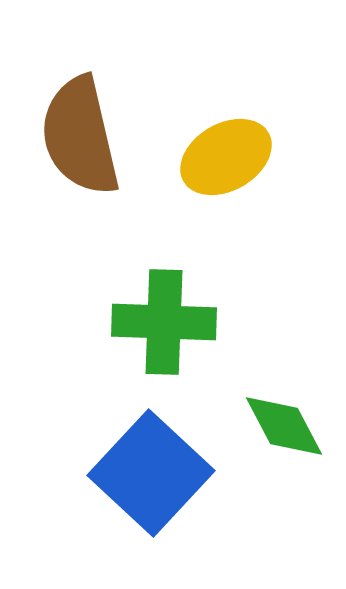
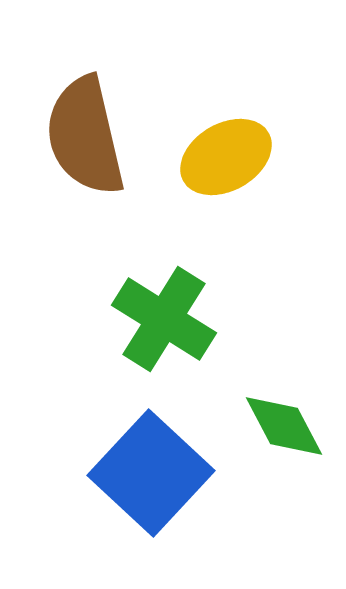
brown semicircle: moved 5 px right
green cross: moved 3 px up; rotated 30 degrees clockwise
